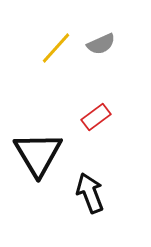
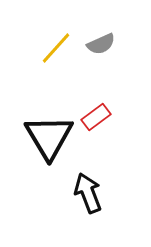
black triangle: moved 11 px right, 17 px up
black arrow: moved 2 px left
